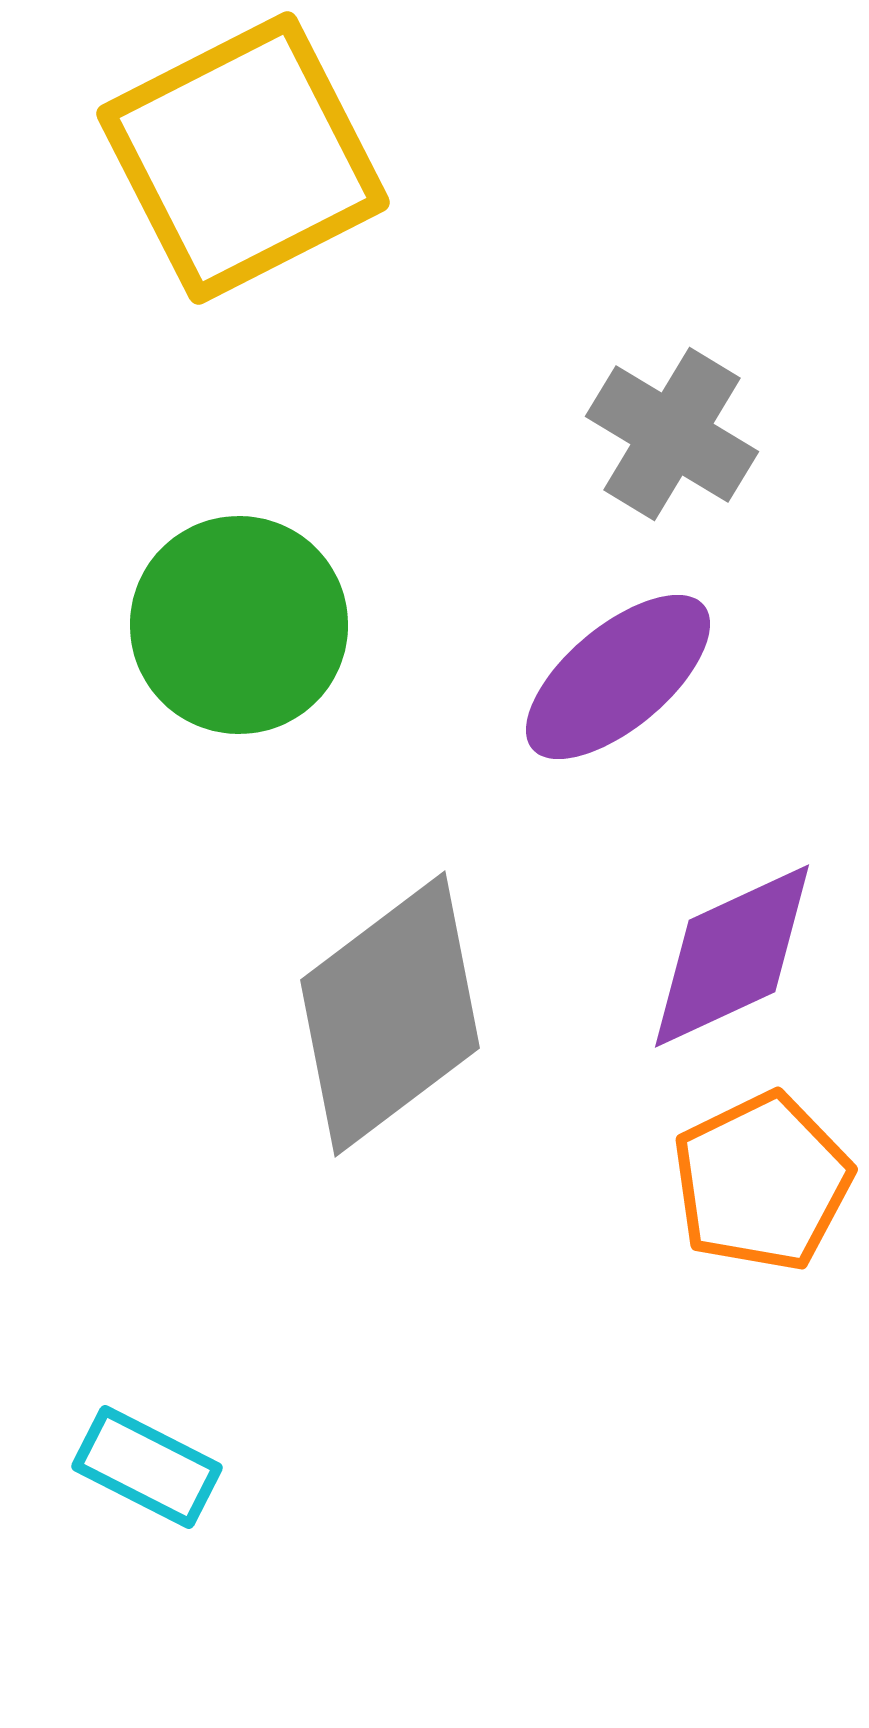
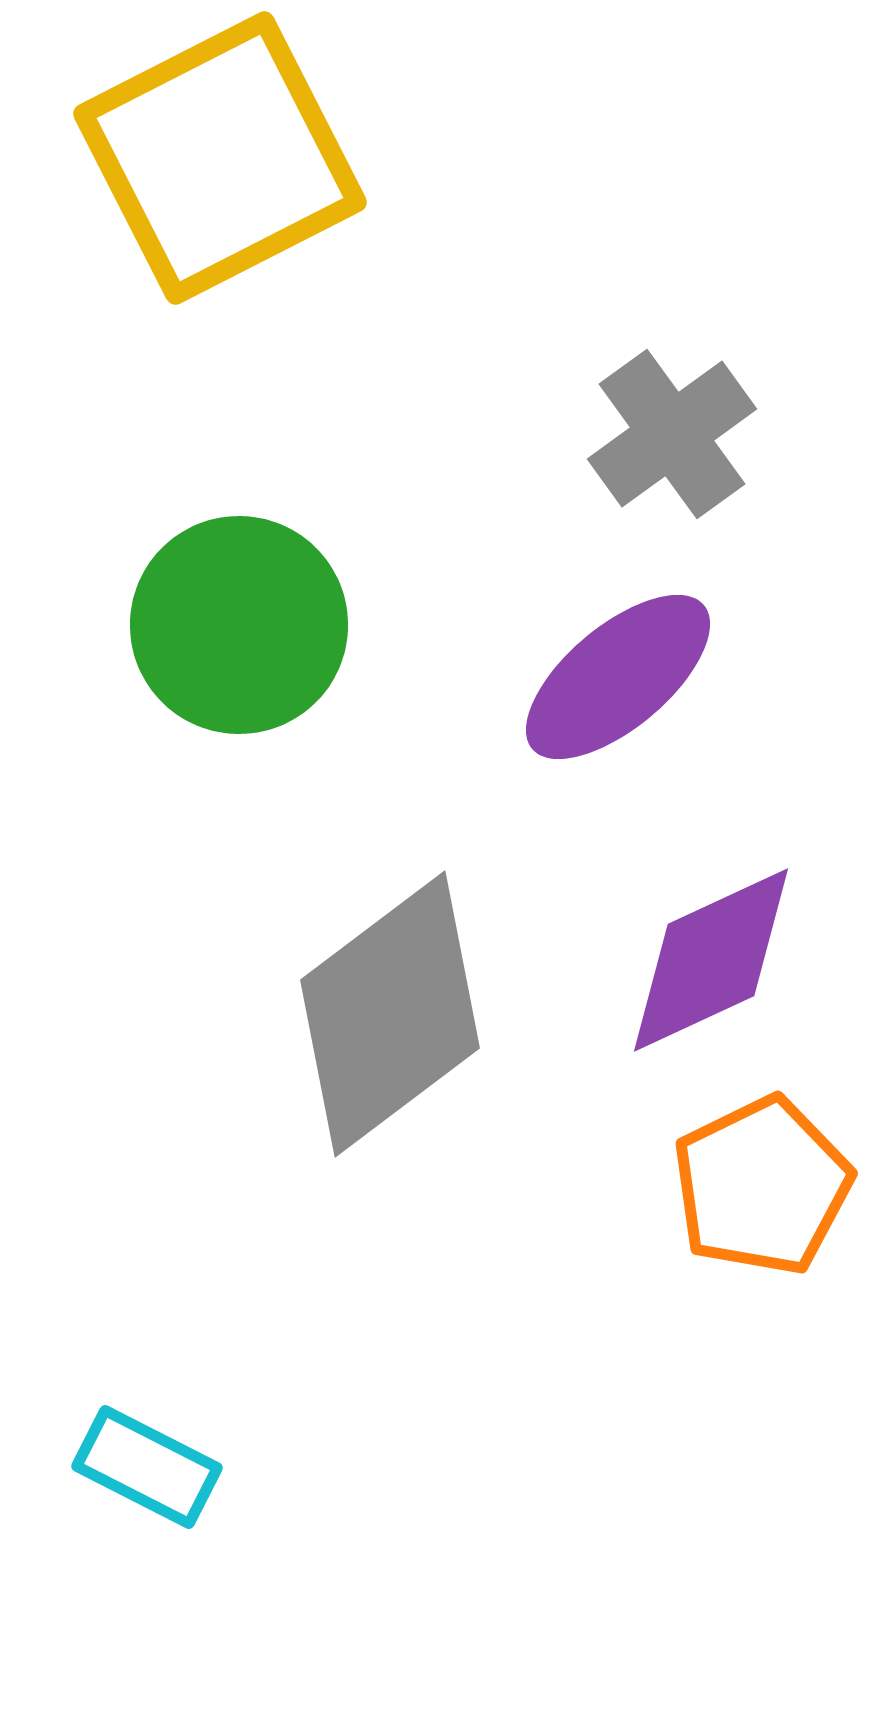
yellow square: moved 23 px left
gray cross: rotated 23 degrees clockwise
purple diamond: moved 21 px left, 4 px down
orange pentagon: moved 4 px down
